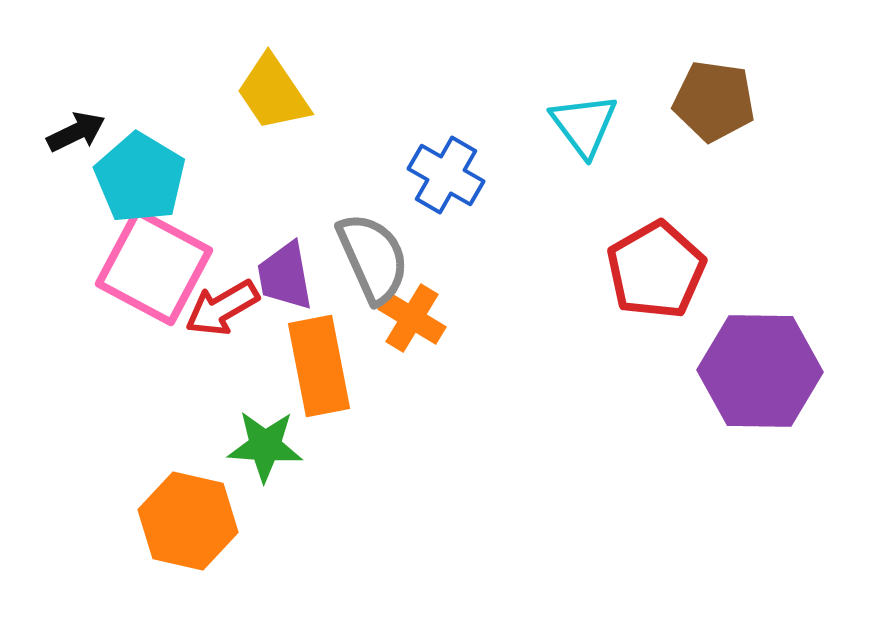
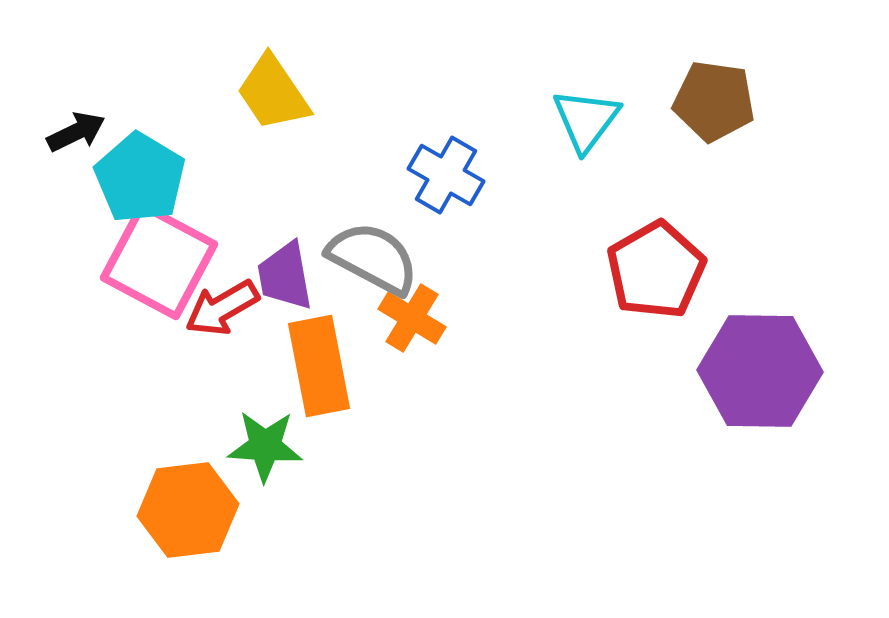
cyan triangle: moved 2 px right, 5 px up; rotated 14 degrees clockwise
gray semicircle: rotated 38 degrees counterclockwise
pink square: moved 5 px right, 6 px up
orange hexagon: moved 11 px up; rotated 20 degrees counterclockwise
